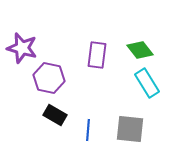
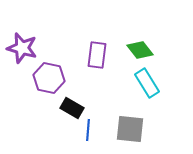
black rectangle: moved 17 px right, 7 px up
